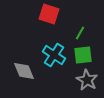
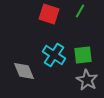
green line: moved 22 px up
